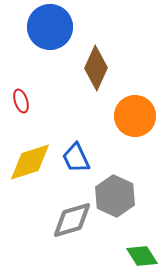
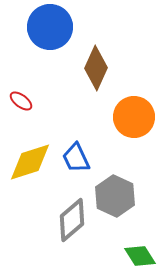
red ellipse: rotated 35 degrees counterclockwise
orange circle: moved 1 px left, 1 px down
gray diamond: rotated 24 degrees counterclockwise
green diamond: moved 2 px left
